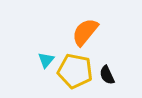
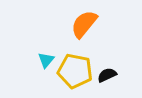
orange semicircle: moved 1 px left, 8 px up
black semicircle: rotated 90 degrees clockwise
